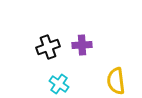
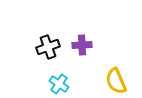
yellow semicircle: rotated 16 degrees counterclockwise
